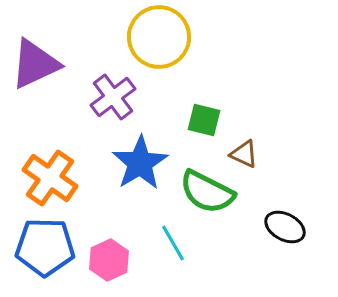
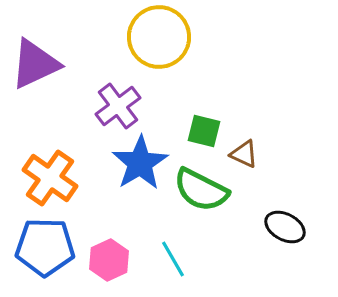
purple cross: moved 5 px right, 9 px down
green square: moved 11 px down
green semicircle: moved 6 px left, 2 px up
cyan line: moved 16 px down
